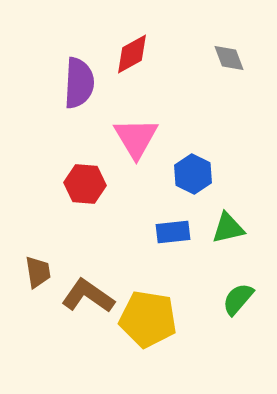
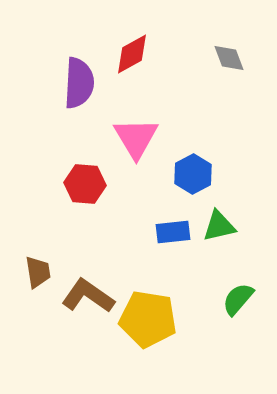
blue hexagon: rotated 6 degrees clockwise
green triangle: moved 9 px left, 2 px up
